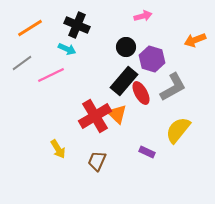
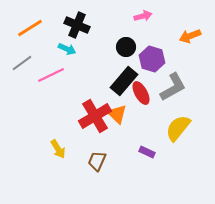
orange arrow: moved 5 px left, 4 px up
yellow semicircle: moved 2 px up
